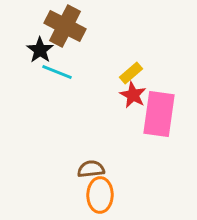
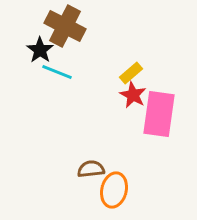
orange ellipse: moved 14 px right, 5 px up; rotated 12 degrees clockwise
